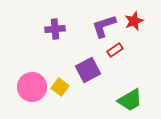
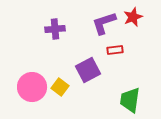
red star: moved 1 px left, 4 px up
purple L-shape: moved 3 px up
red rectangle: rotated 28 degrees clockwise
green trapezoid: rotated 128 degrees clockwise
